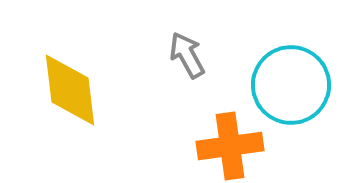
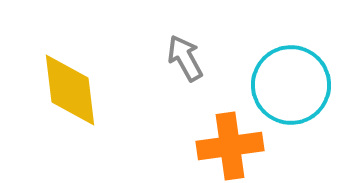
gray arrow: moved 2 px left, 3 px down
